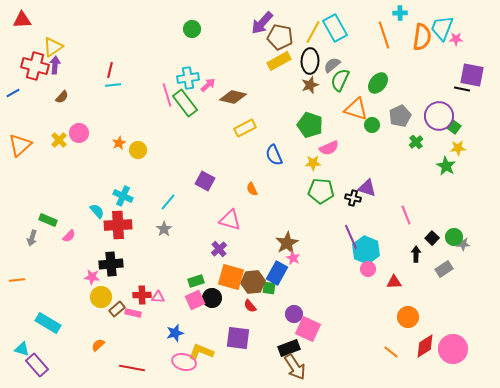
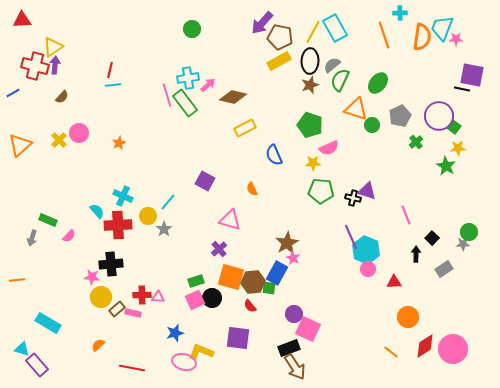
yellow circle at (138, 150): moved 10 px right, 66 px down
purple triangle at (367, 188): moved 3 px down
green circle at (454, 237): moved 15 px right, 5 px up
